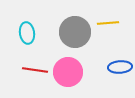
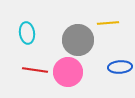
gray circle: moved 3 px right, 8 px down
